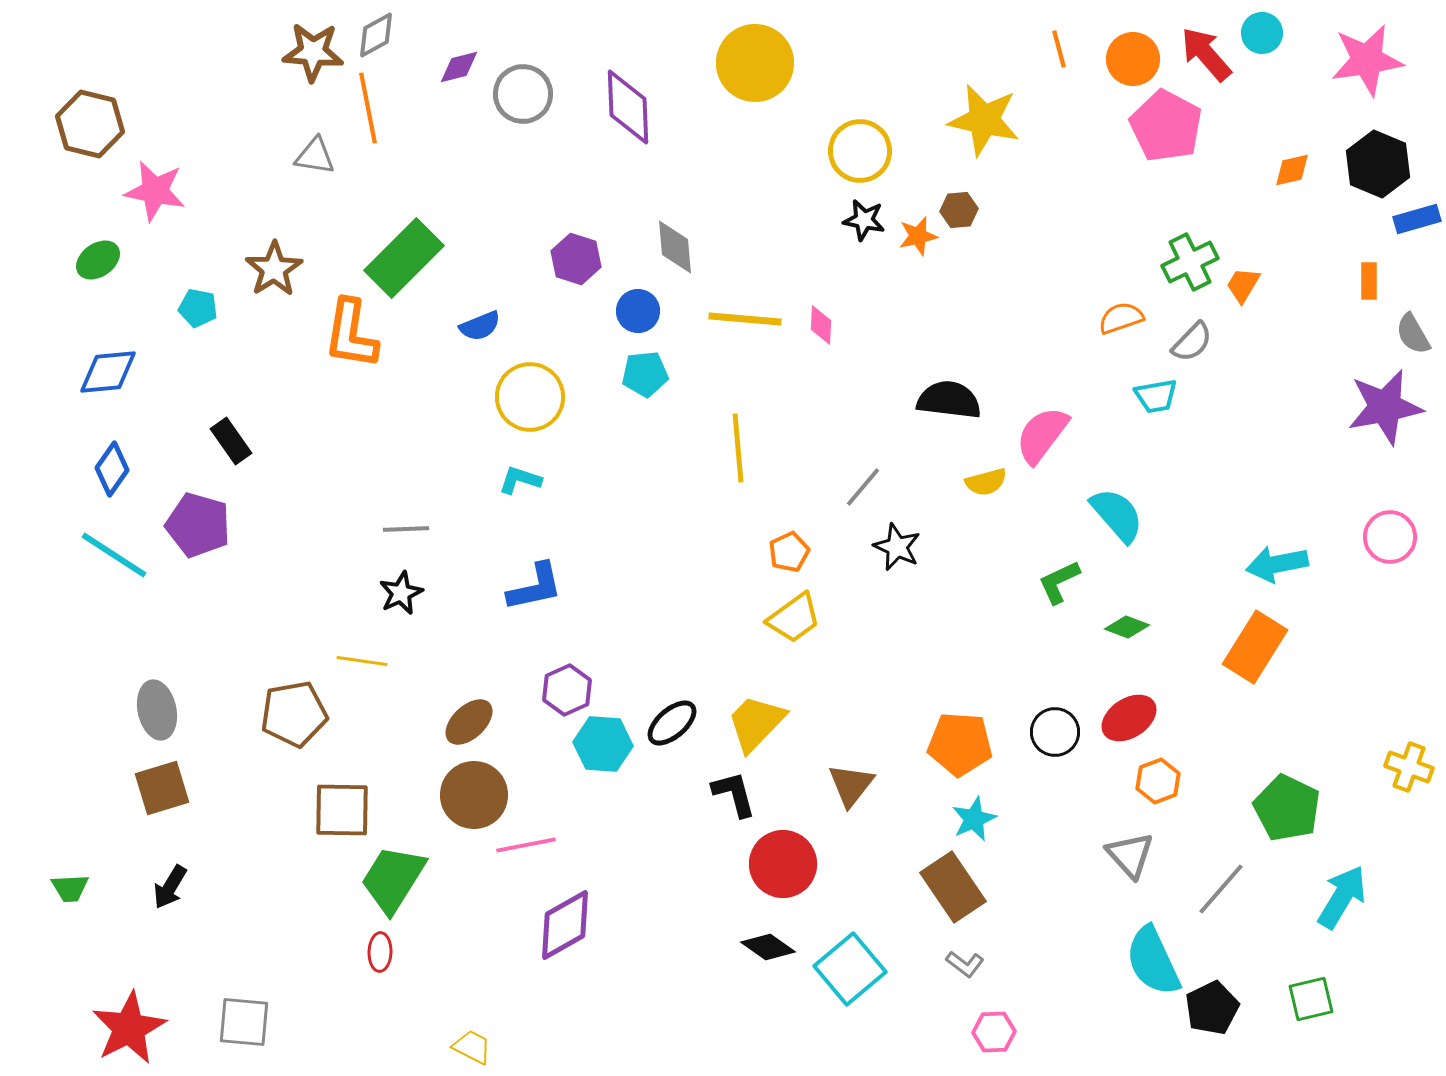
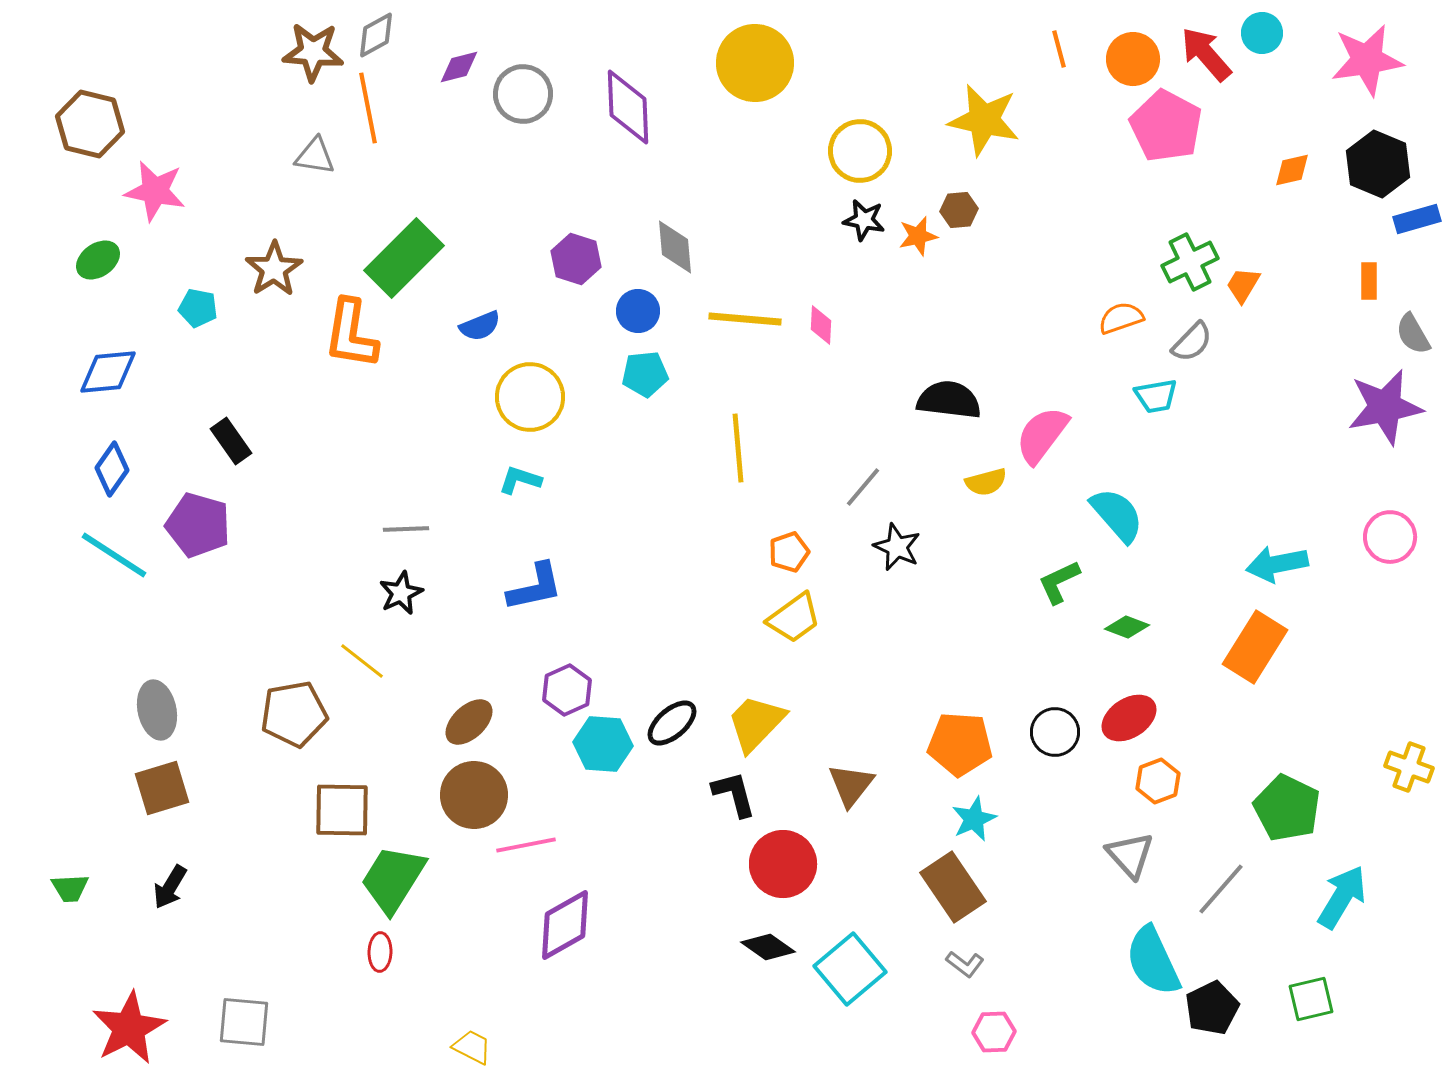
orange pentagon at (789, 552): rotated 6 degrees clockwise
yellow line at (362, 661): rotated 30 degrees clockwise
